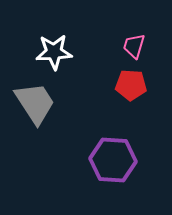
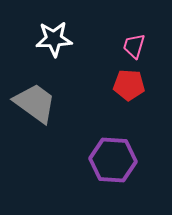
white star: moved 13 px up
red pentagon: moved 2 px left
gray trapezoid: rotated 21 degrees counterclockwise
